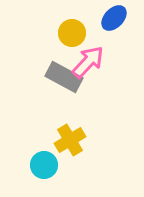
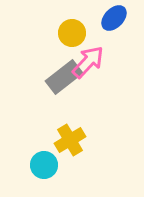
gray rectangle: rotated 66 degrees counterclockwise
